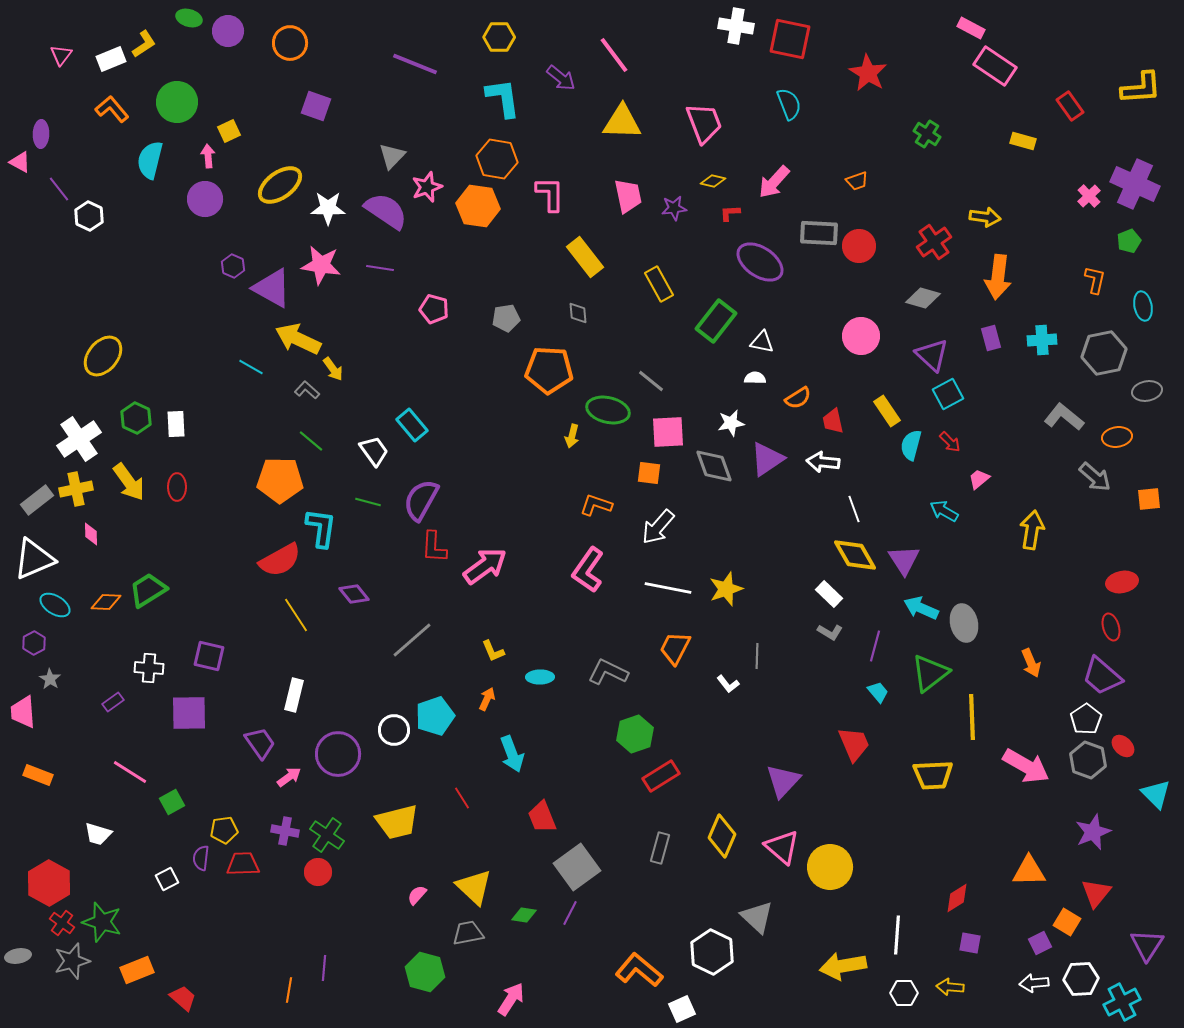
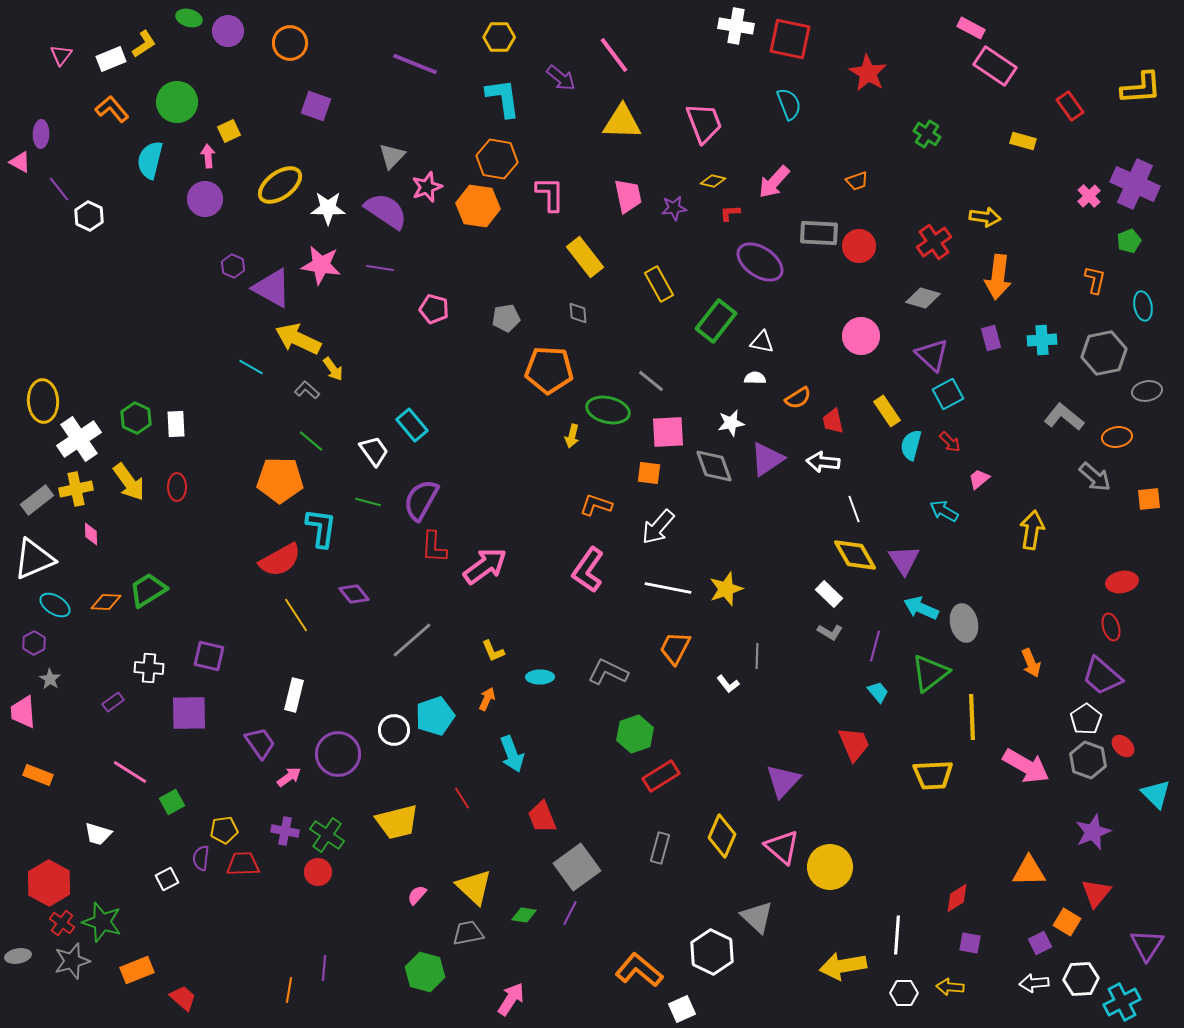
yellow ellipse at (103, 356): moved 60 px left, 45 px down; rotated 42 degrees counterclockwise
